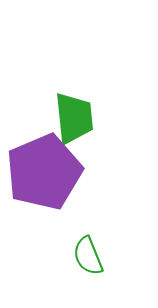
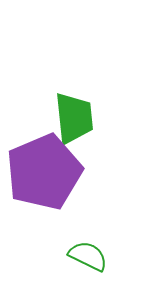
green semicircle: rotated 138 degrees clockwise
